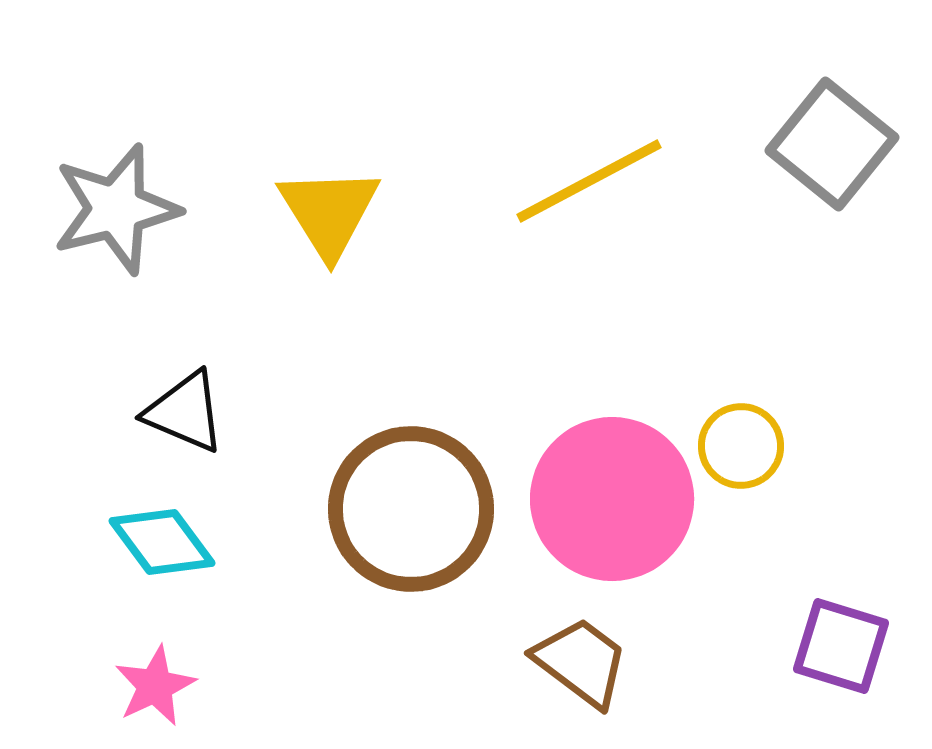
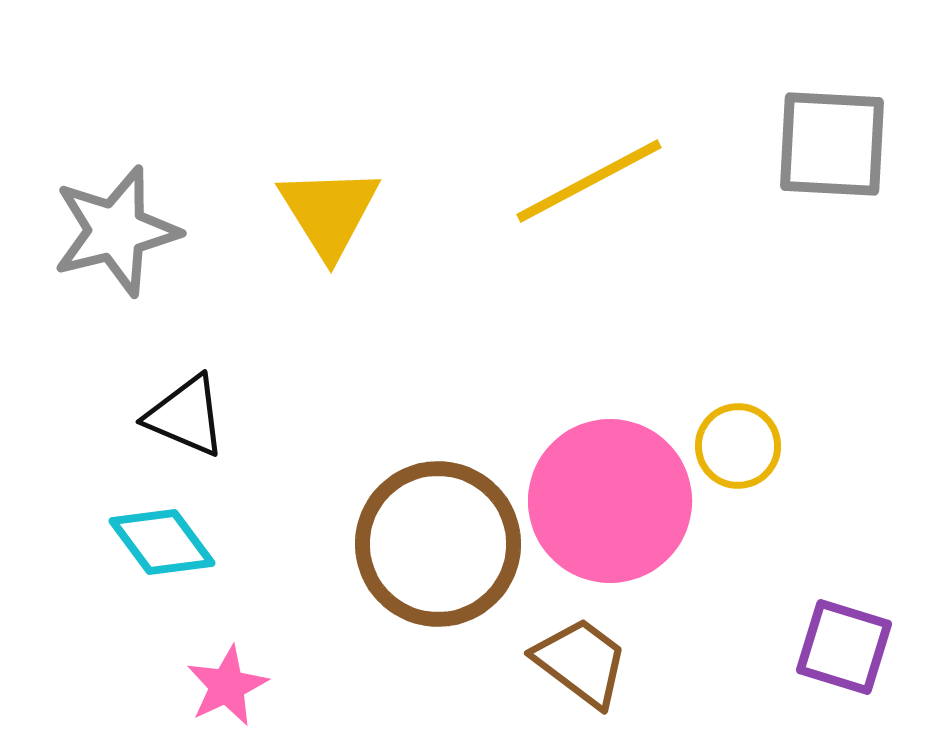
gray square: rotated 36 degrees counterclockwise
gray star: moved 22 px down
black triangle: moved 1 px right, 4 px down
yellow circle: moved 3 px left
pink circle: moved 2 px left, 2 px down
brown circle: moved 27 px right, 35 px down
purple square: moved 3 px right, 1 px down
pink star: moved 72 px right
